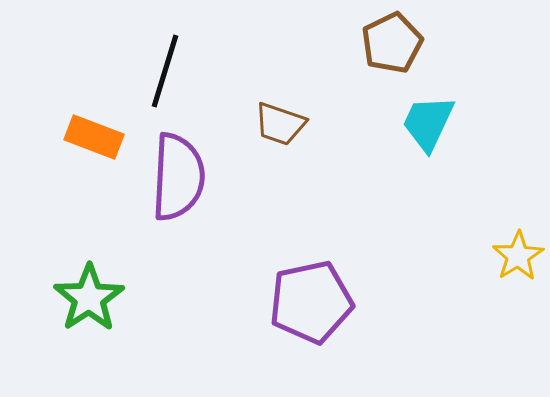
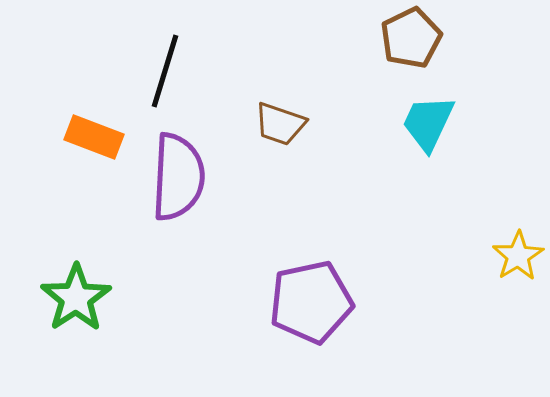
brown pentagon: moved 19 px right, 5 px up
green star: moved 13 px left
